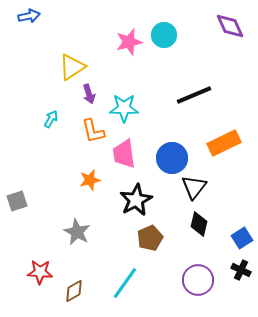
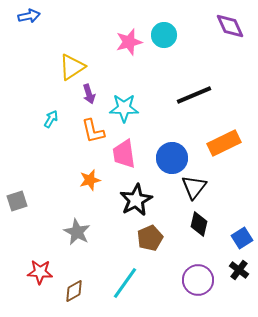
black cross: moved 2 px left; rotated 12 degrees clockwise
